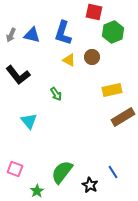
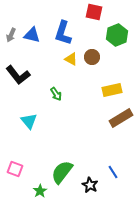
green hexagon: moved 4 px right, 3 px down
yellow triangle: moved 2 px right, 1 px up
brown rectangle: moved 2 px left, 1 px down
green star: moved 3 px right
